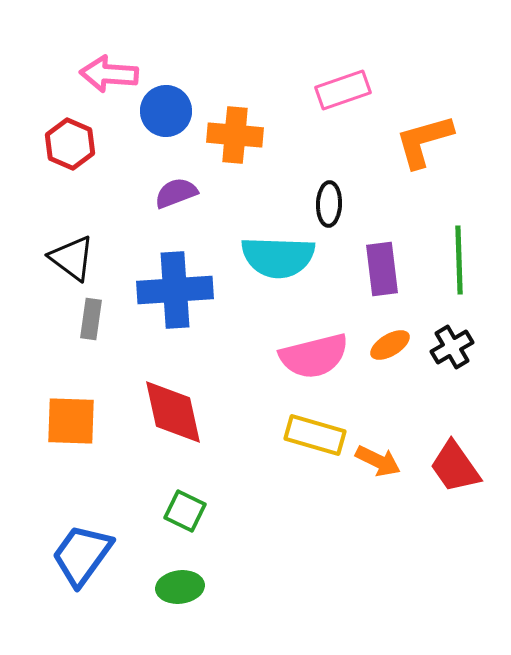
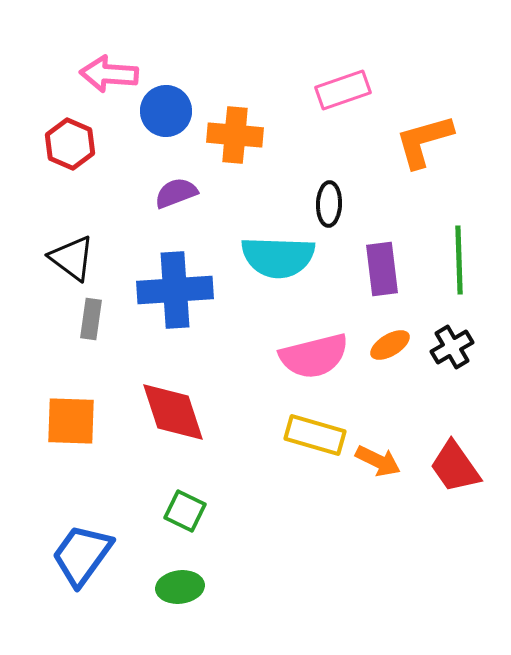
red diamond: rotated 6 degrees counterclockwise
